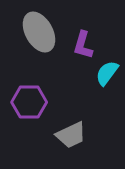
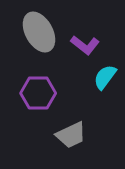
purple L-shape: moved 2 px right; rotated 68 degrees counterclockwise
cyan semicircle: moved 2 px left, 4 px down
purple hexagon: moved 9 px right, 9 px up
